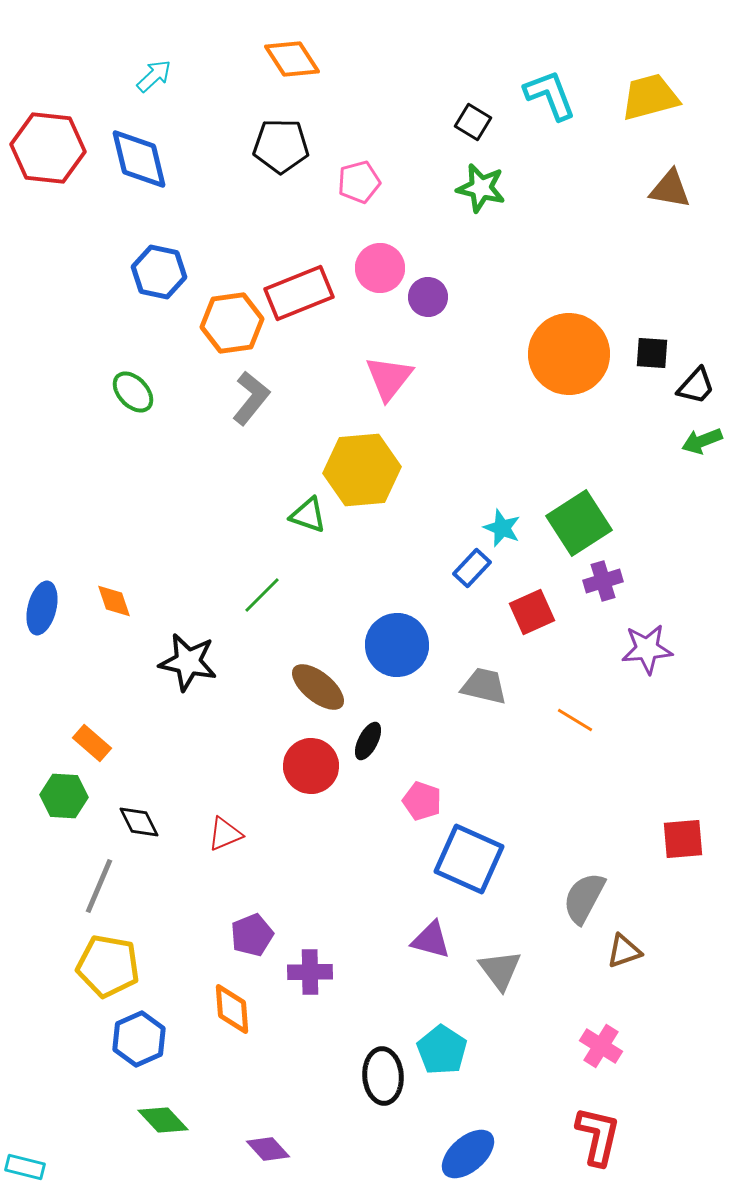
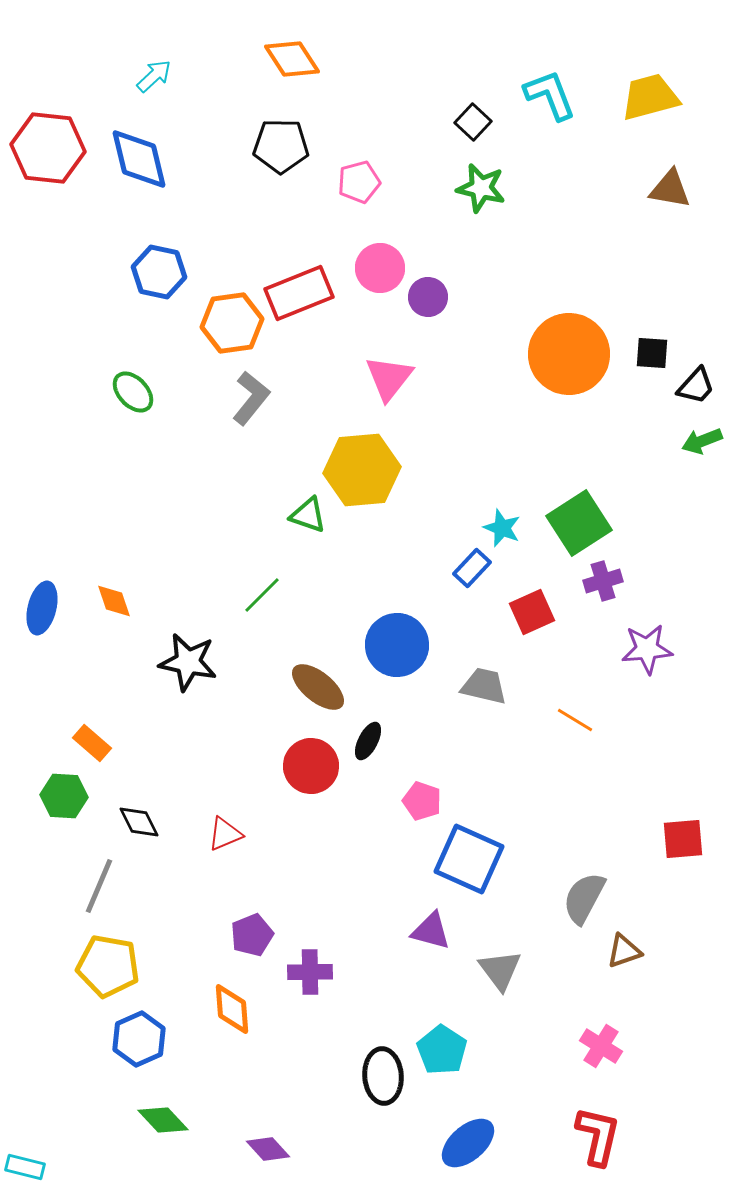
black square at (473, 122): rotated 12 degrees clockwise
purple triangle at (431, 940): moved 9 px up
blue ellipse at (468, 1154): moved 11 px up
